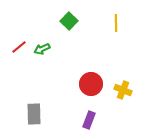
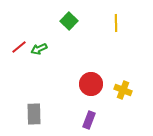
green arrow: moved 3 px left
